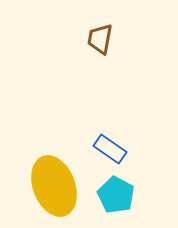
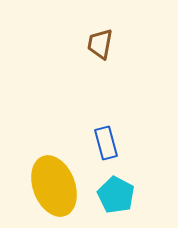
brown trapezoid: moved 5 px down
blue rectangle: moved 4 px left, 6 px up; rotated 40 degrees clockwise
